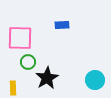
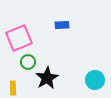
pink square: moved 1 px left; rotated 24 degrees counterclockwise
